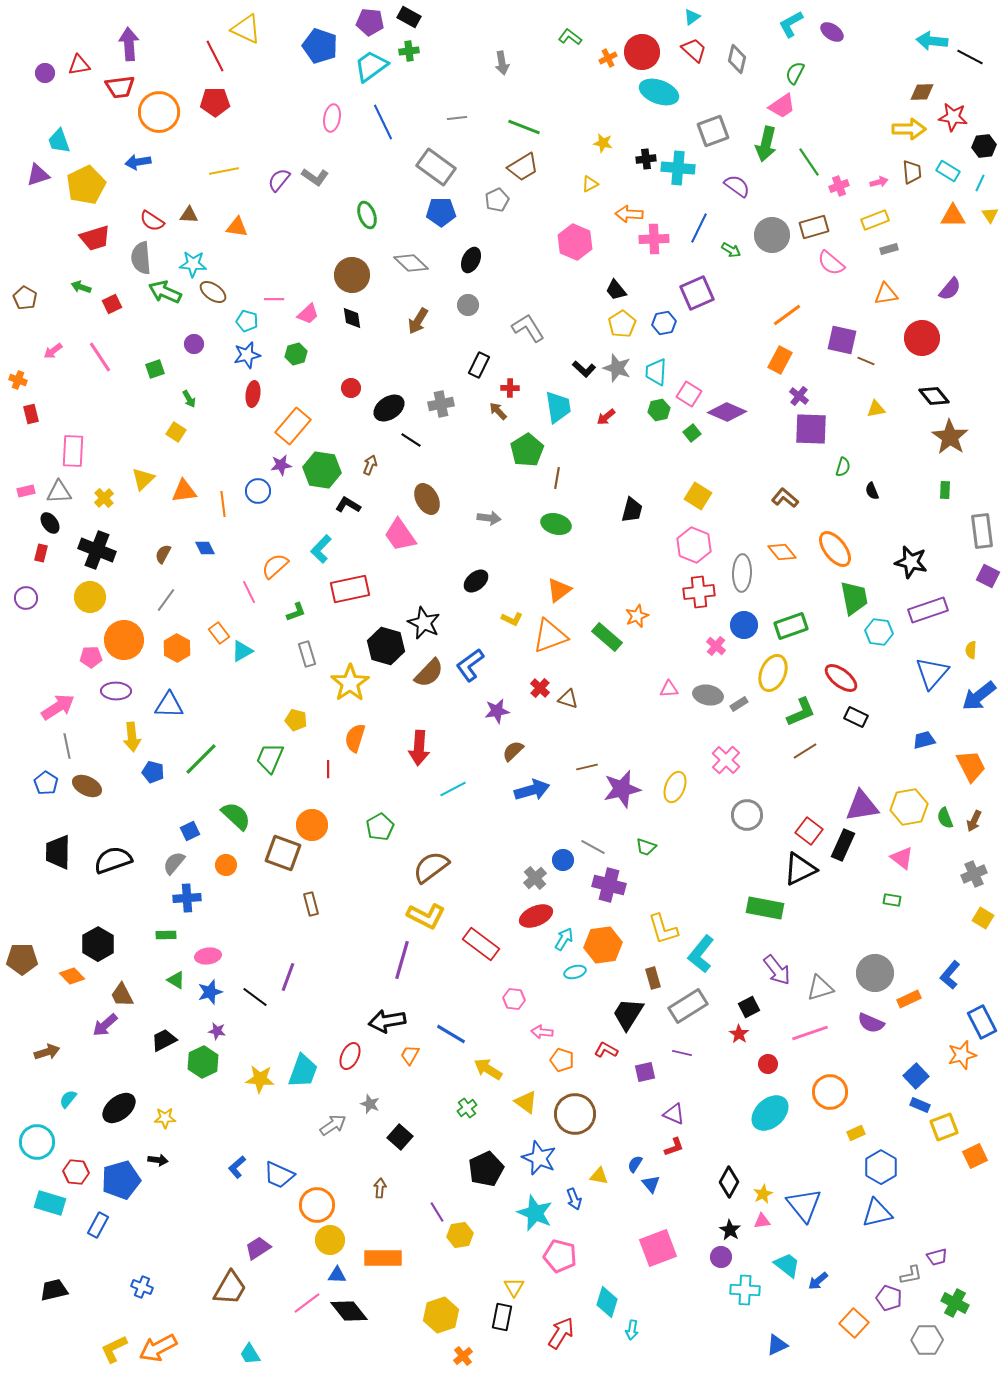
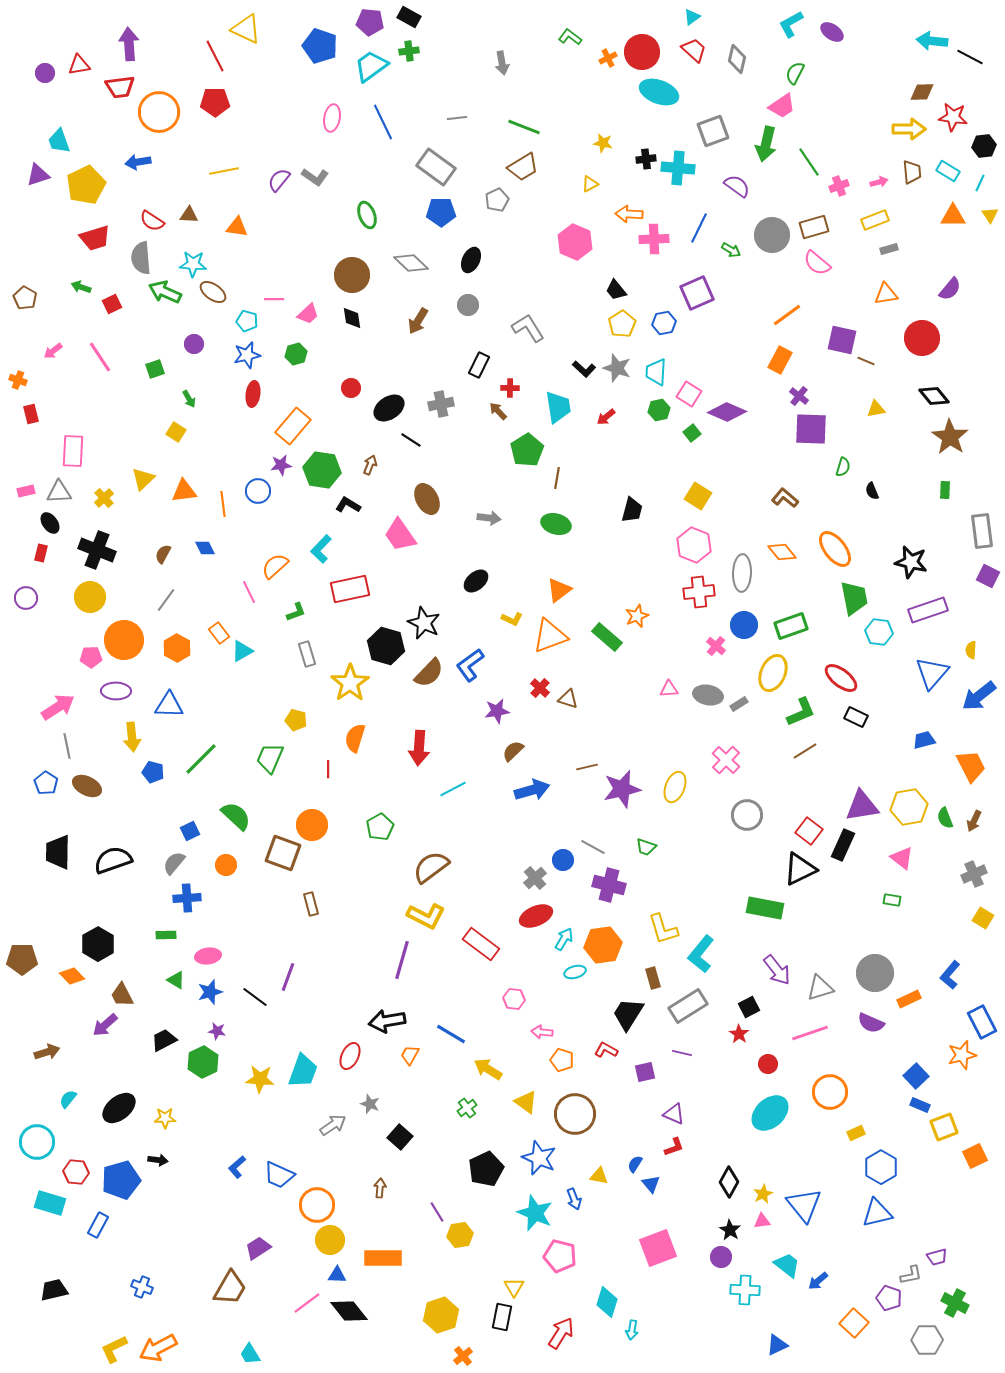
pink semicircle at (831, 263): moved 14 px left
